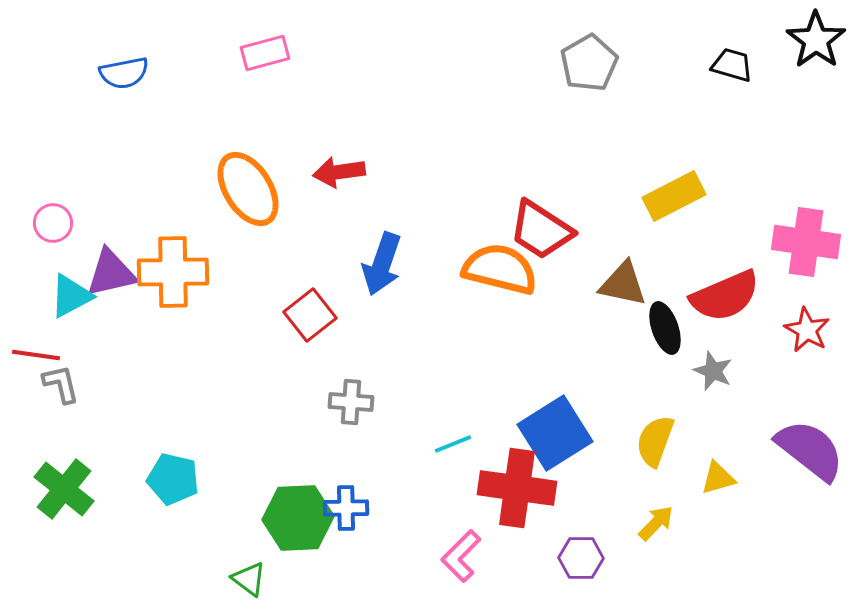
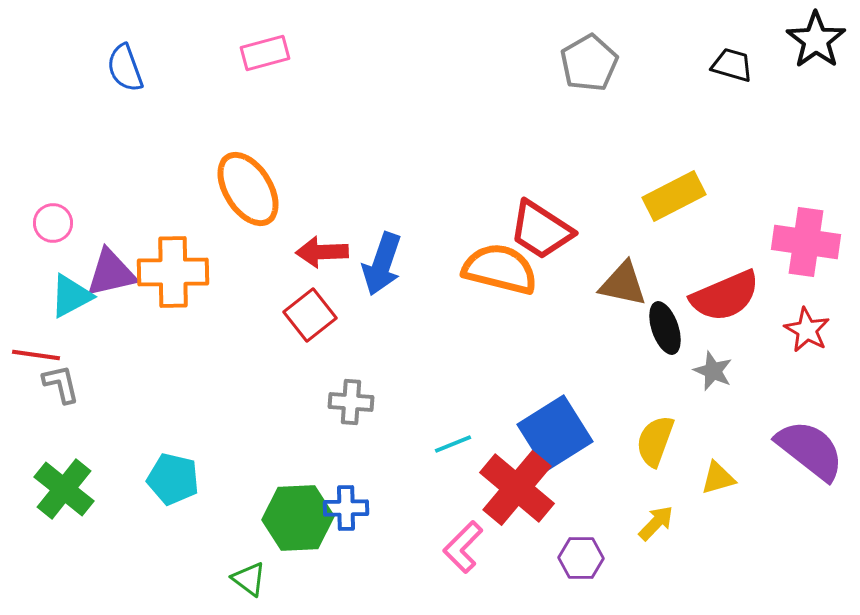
blue semicircle: moved 1 px right, 5 px up; rotated 81 degrees clockwise
red arrow: moved 17 px left, 80 px down; rotated 6 degrees clockwise
red cross: rotated 32 degrees clockwise
pink L-shape: moved 2 px right, 9 px up
